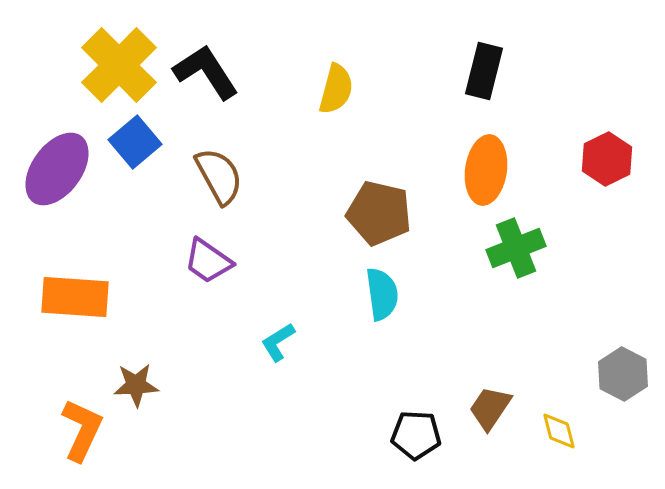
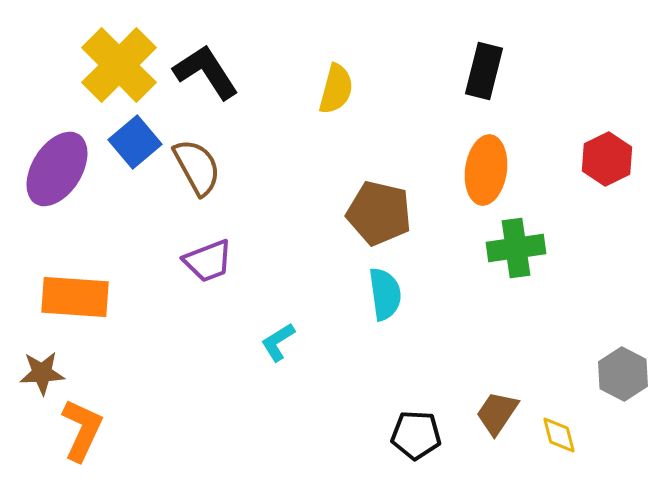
purple ellipse: rotated 4 degrees counterclockwise
brown semicircle: moved 22 px left, 9 px up
green cross: rotated 14 degrees clockwise
purple trapezoid: rotated 56 degrees counterclockwise
cyan semicircle: moved 3 px right
brown star: moved 94 px left, 12 px up
brown trapezoid: moved 7 px right, 5 px down
yellow diamond: moved 4 px down
